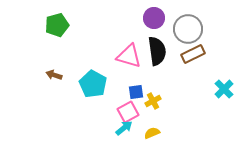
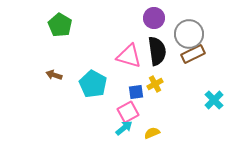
green pentagon: moved 3 px right; rotated 25 degrees counterclockwise
gray circle: moved 1 px right, 5 px down
cyan cross: moved 10 px left, 11 px down
yellow cross: moved 2 px right, 17 px up
